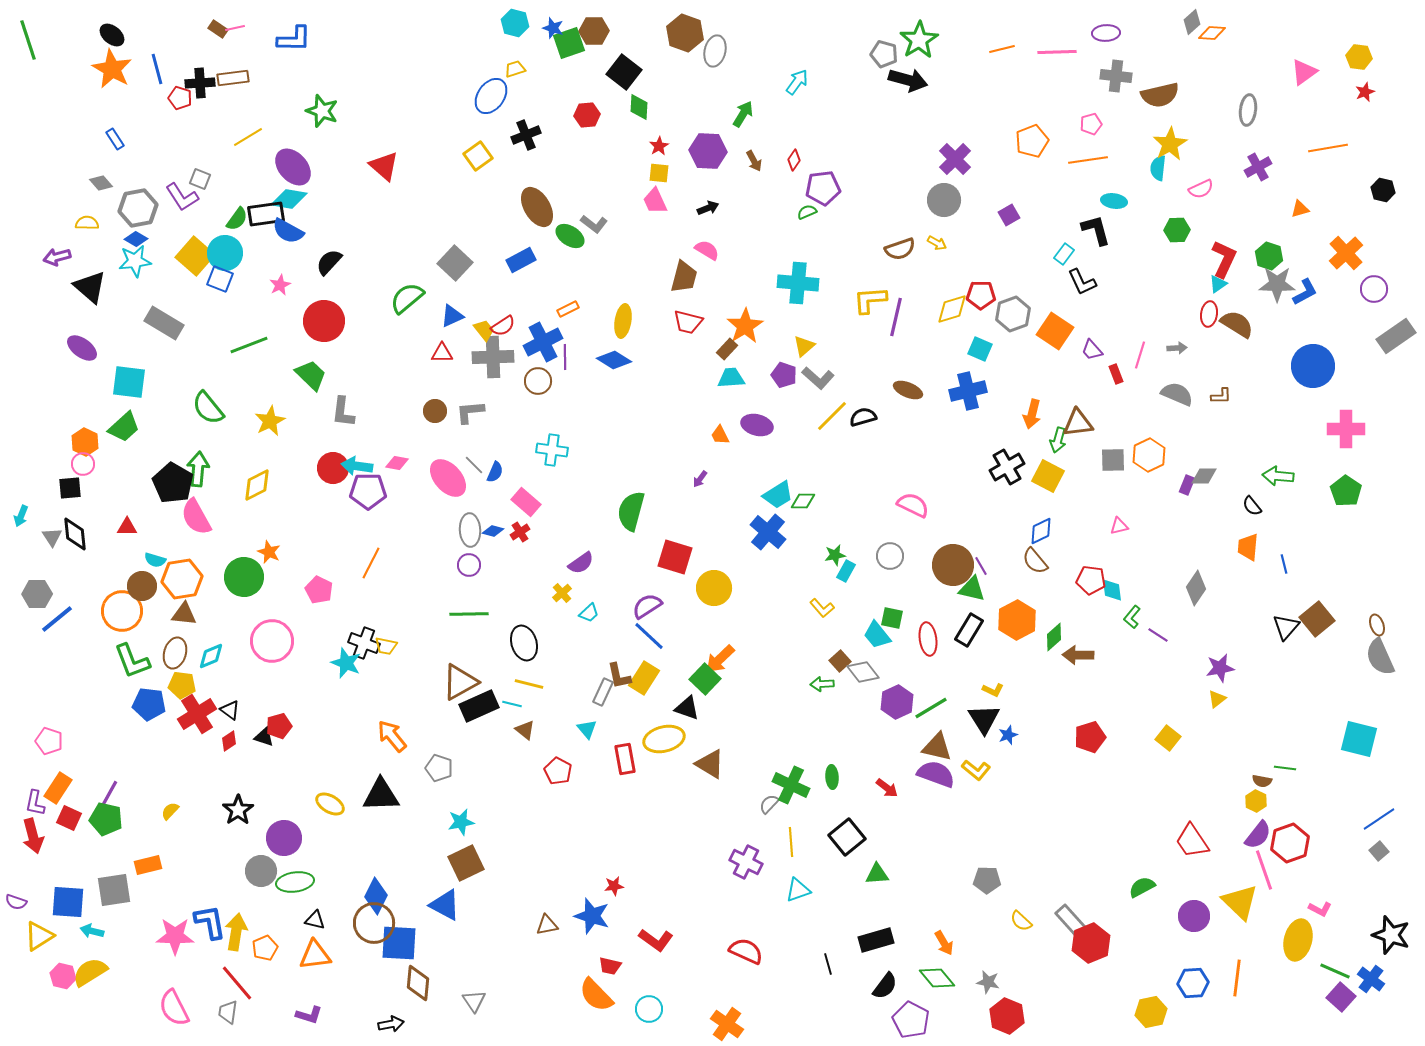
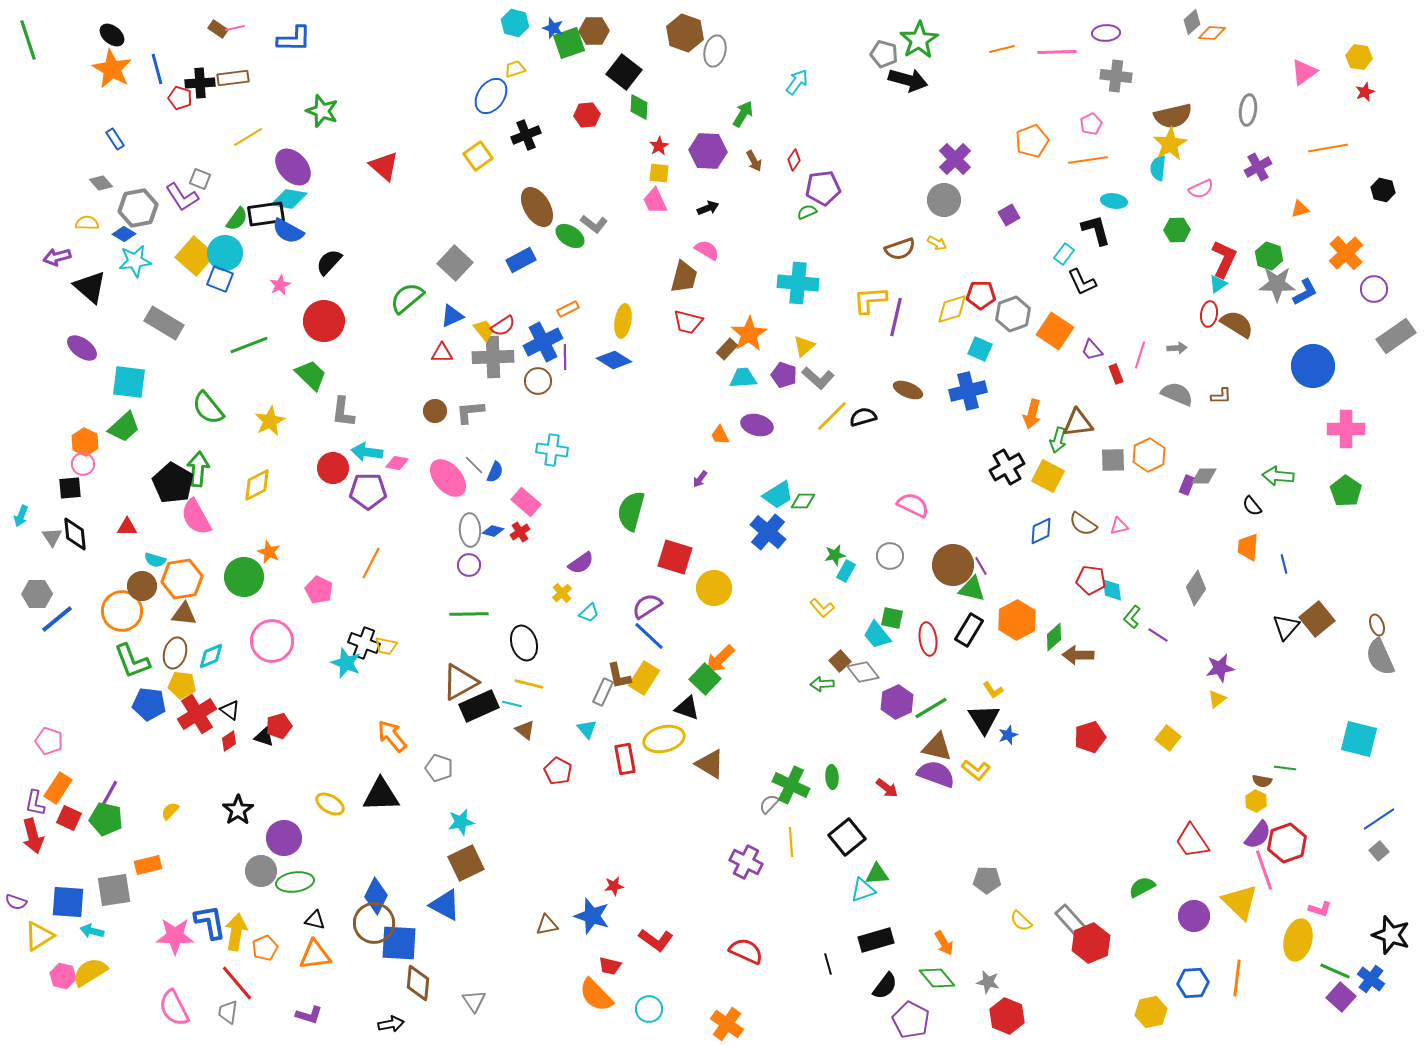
brown semicircle at (1160, 95): moved 13 px right, 21 px down
pink pentagon at (1091, 124): rotated 10 degrees counterclockwise
blue diamond at (136, 239): moved 12 px left, 5 px up
orange star at (745, 326): moved 4 px right, 8 px down
cyan trapezoid at (731, 378): moved 12 px right
cyan arrow at (357, 466): moved 10 px right, 14 px up
brown semicircle at (1035, 561): moved 48 px right, 37 px up; rotated 16 degrees counterclockwise
yellow L-shape at (993, 690): rotated 30 degrees clockwise
red hexagon at (1290, 843): moved 3 px left
cyan triangle at (798, 890): moved 65 px right
pink L-shape at (1320, 909): rotated 10 degrees counterclockwise
